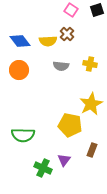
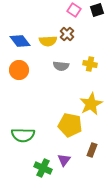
pink square: moved 3 px right
